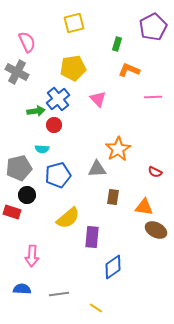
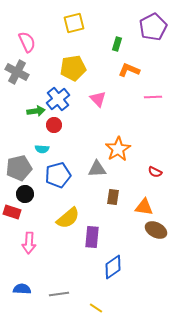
black circle: moved 2 px left, 1 px up
pink arrow: moved 3 px left, 13 px up
